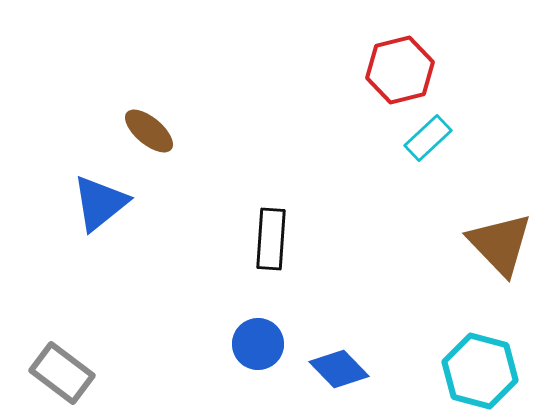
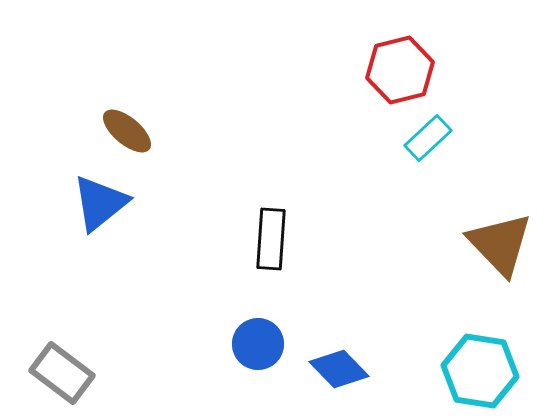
brown ellipse: moved 22 px left
cyan hexagon: rotated 6 degrees counterclockwise
